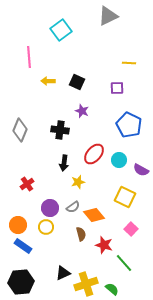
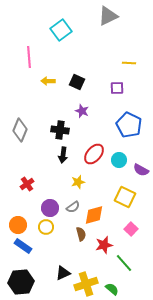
black arrow: moved 1 px left, 8 px up
orange diamond: rotated 65 degrees counterclockwise
red star: rotated 30 degrees counterclockwise
